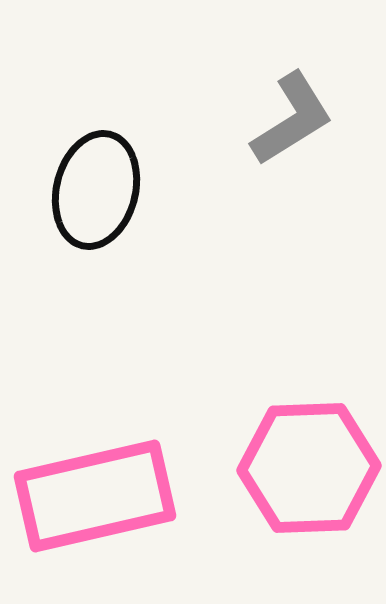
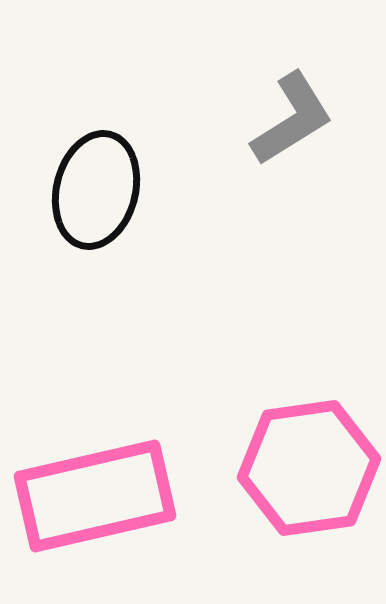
pink hexagon: rotated 6 degrees counterclockwise
